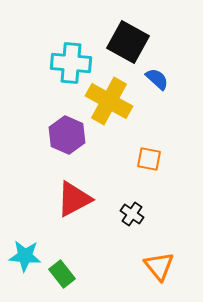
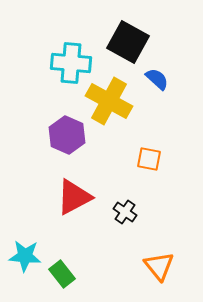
red triangle: moved 2 px up
black cross: moved 7 px left, 2 px up
